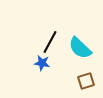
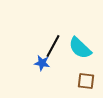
black line: moved 3 px right, 4 px down
brown square: rotated 24 degrees clockwise
